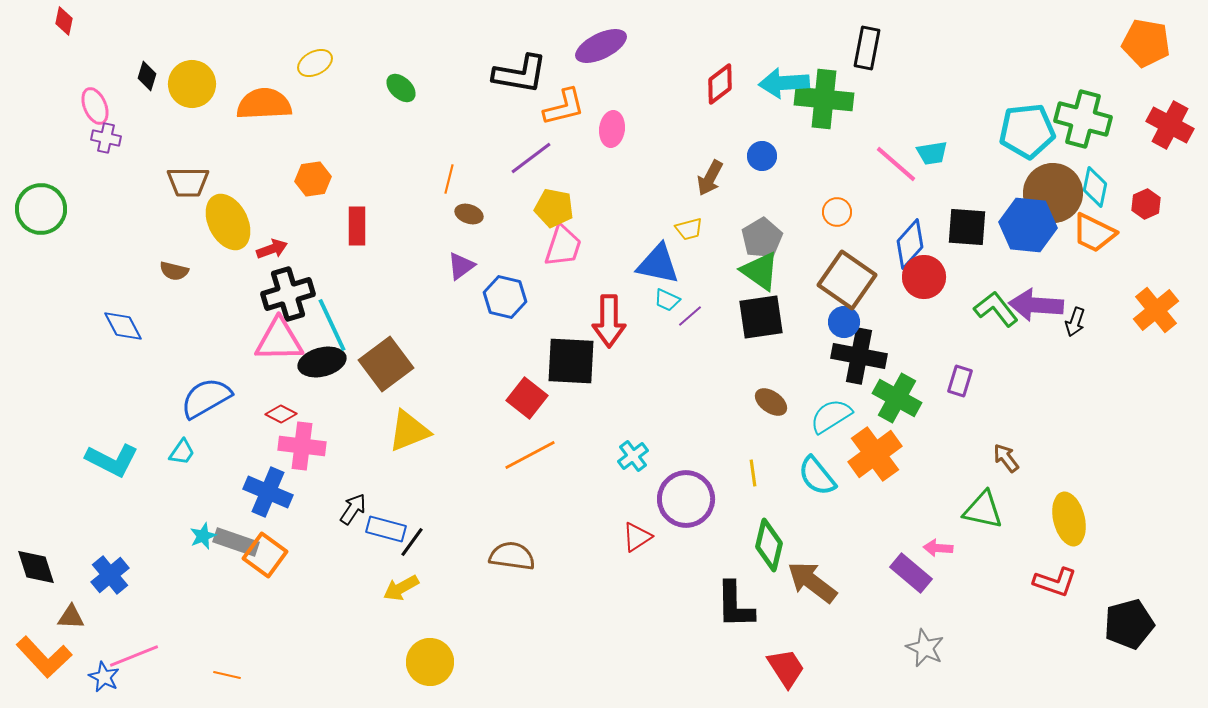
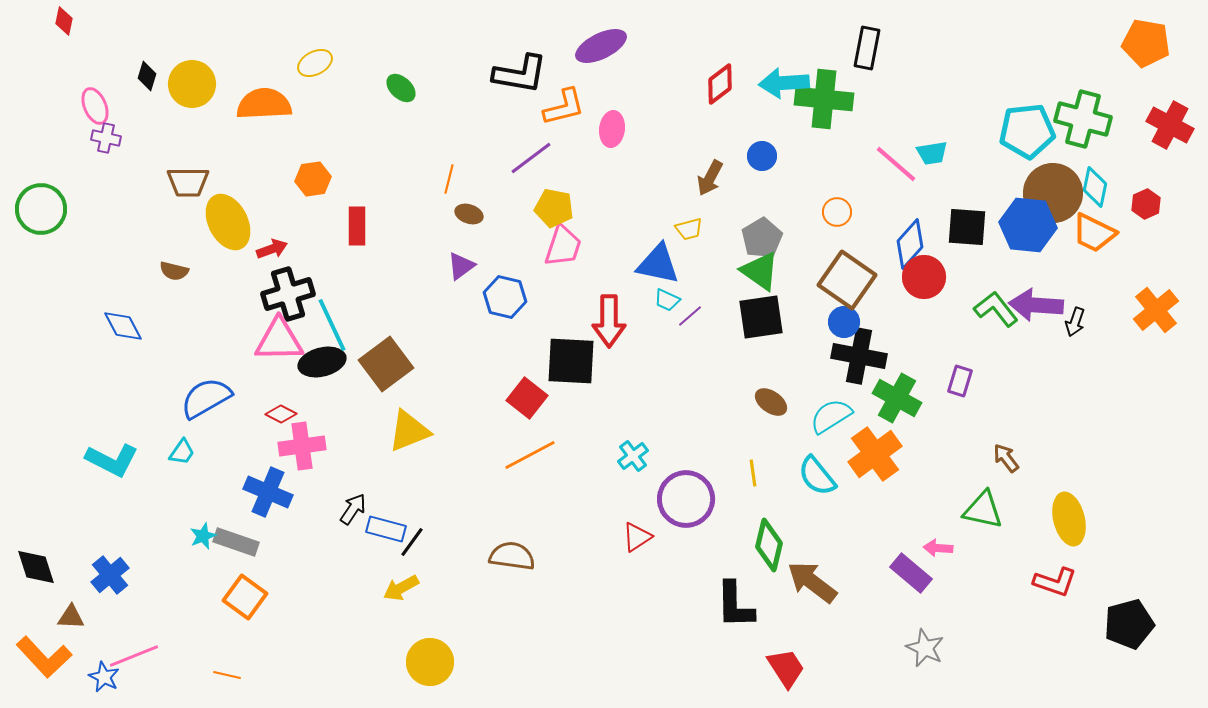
pink cross at (302, 446): rotated 15 degrees counterclockwise
orange square at (265, 555): moved 20 px left, 42 px down
